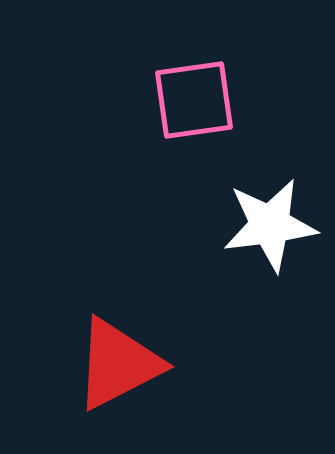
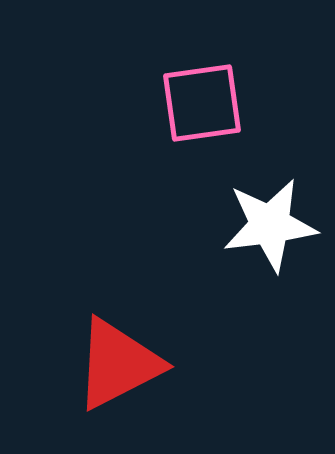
pink square: moved 8 px right, 3 px down
